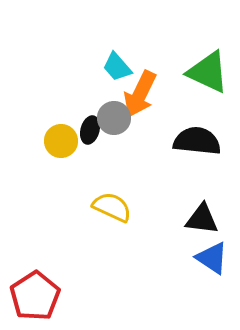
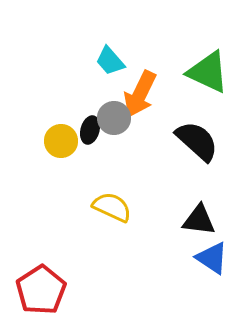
cyan trapezoid: moved 7 px left, 6 px up
black semicircle: rotated 36 degrees clockwise
black triangle: moved 3 px left, 1 px down
red pentagon: moved 6 px right, 6 px up
